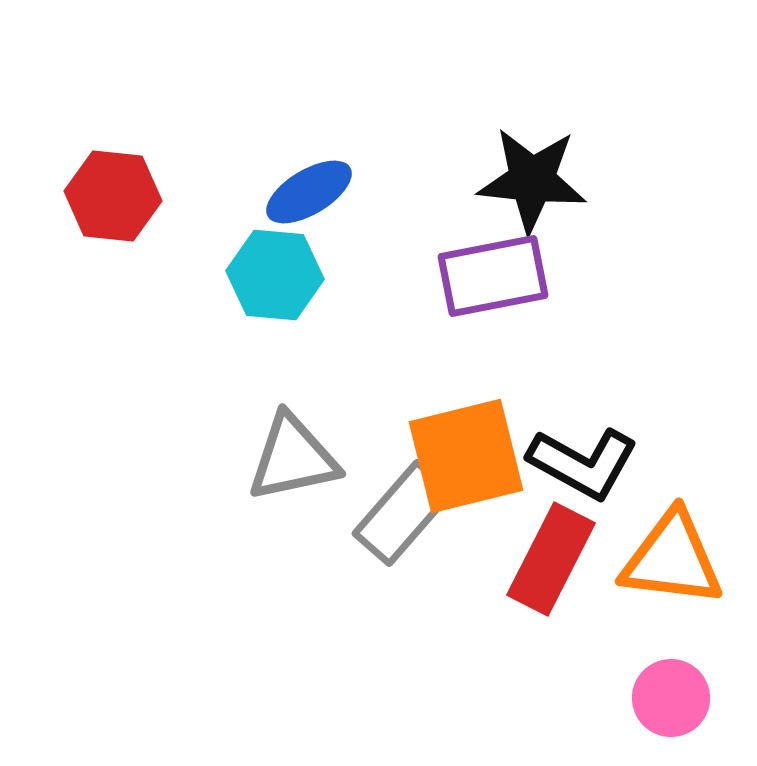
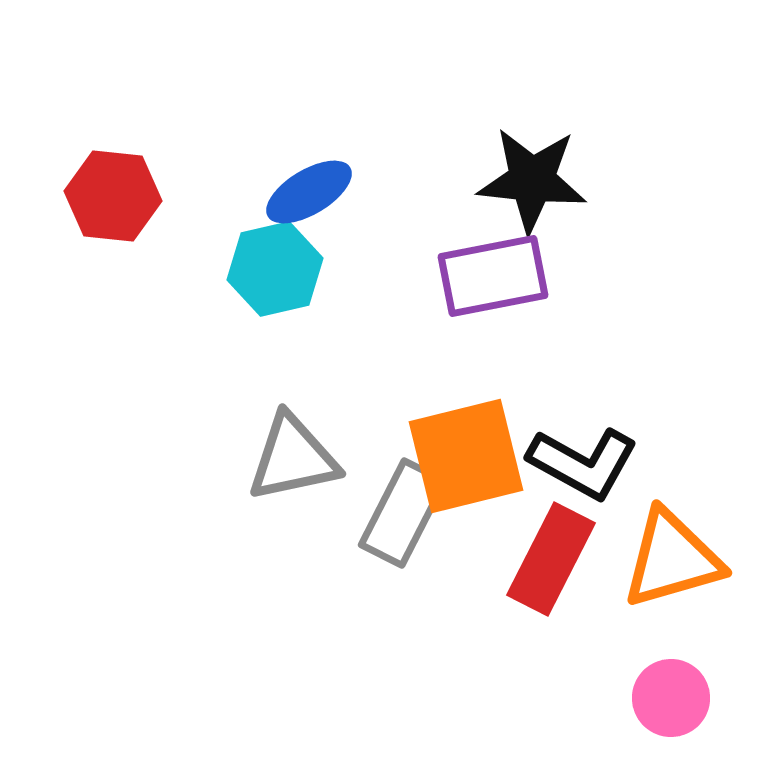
cyan hexagon: moved 6 px up; rotated 18 degrees counterclockwise
gray rectangle: rotated 14 degrees counterclockwise
orange triangle: rotated 23 degrees counterclockwise
